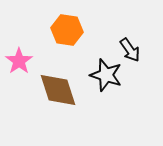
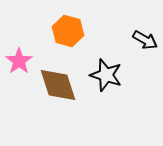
orange hexagon: moved 1 px right, 1 px down; rotated 8 degrees clockwise
black arrow: moved 15 px right, 10 px up; rotated 25 degrees counterclockwise
brown diamond: moved 5 px up
